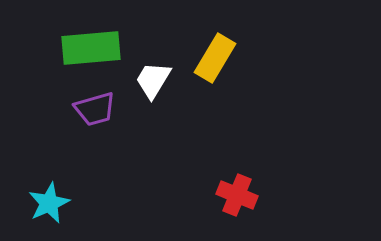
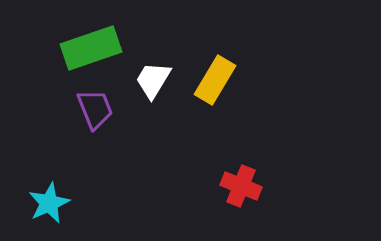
green rectangle: rotated 14 degrees counterclockwise
yellow rectangle: moved 22 px down
purple trapezoid: rotated 96 degrees counterclockwise
red cross: moved 4 px right, 9 px up
